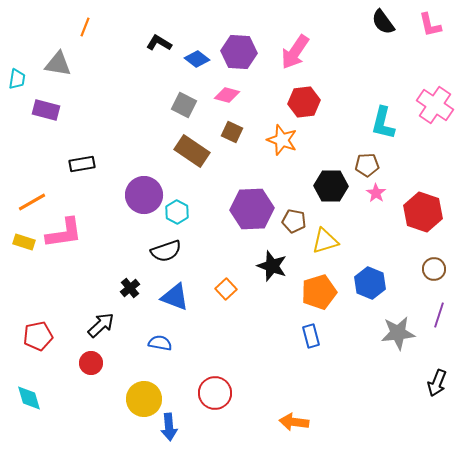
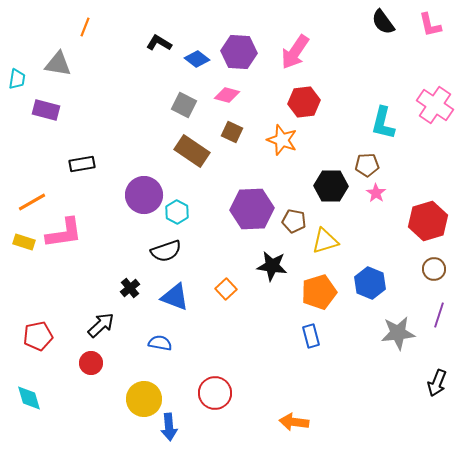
red hexagon at (423, 212): moved 5 px right, 9 px down; rotated 24 degrees clockwise
black star at (272, 266): rotated 12 degrees counterclockwise
